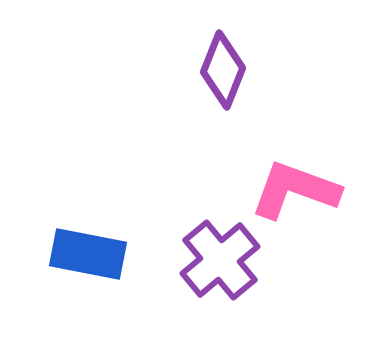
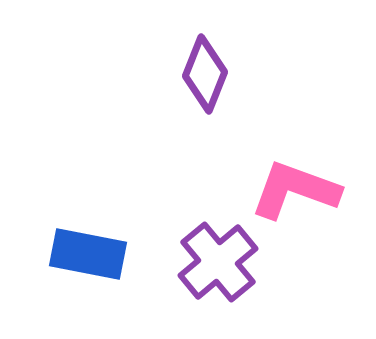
purple diamond: moved 18 px left, 4 px down
purple cross: moved 2 px left, 2 px down
